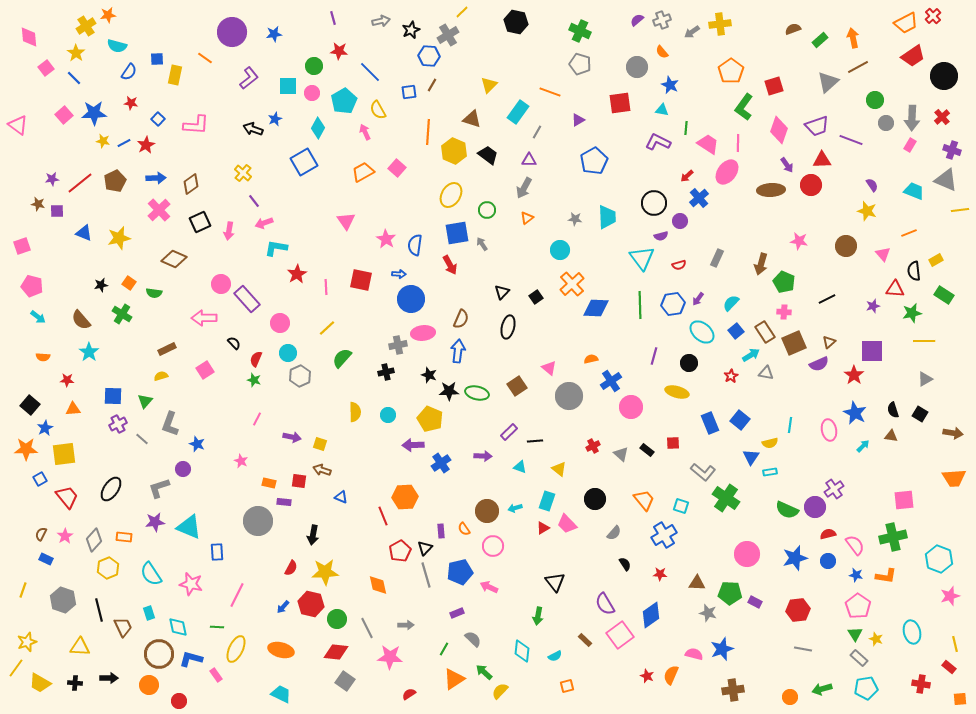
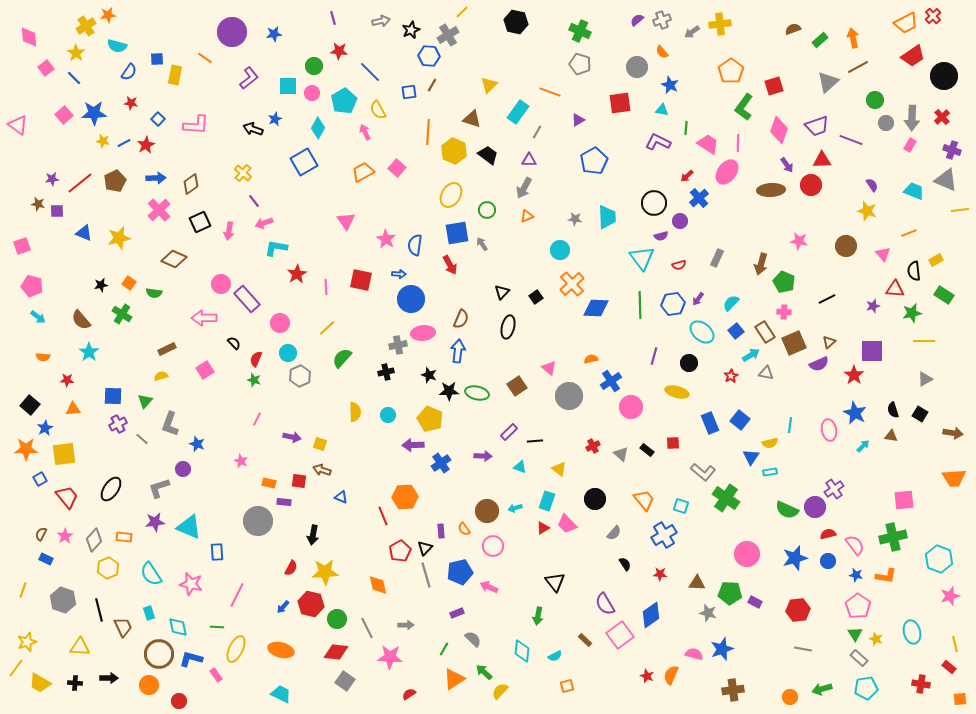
orange triangle at (527, 218): moved 2 px up; rotated 16 degrees clockwise
